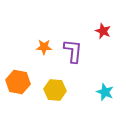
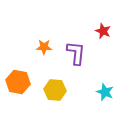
purple L-shape: moved 3 px right, 2 px down
